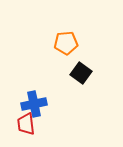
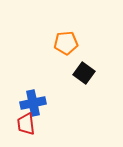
black square: moved 3 px right
blue cross: moved 1 px left, 1 px up
